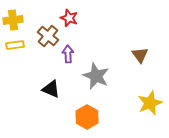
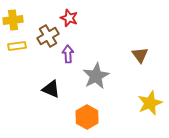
brown cross: rotated 20 degrees clockwise
yellow rectangle: moved 2 px right, 1 px down
gray star: rotated 20 degrees clockwise
